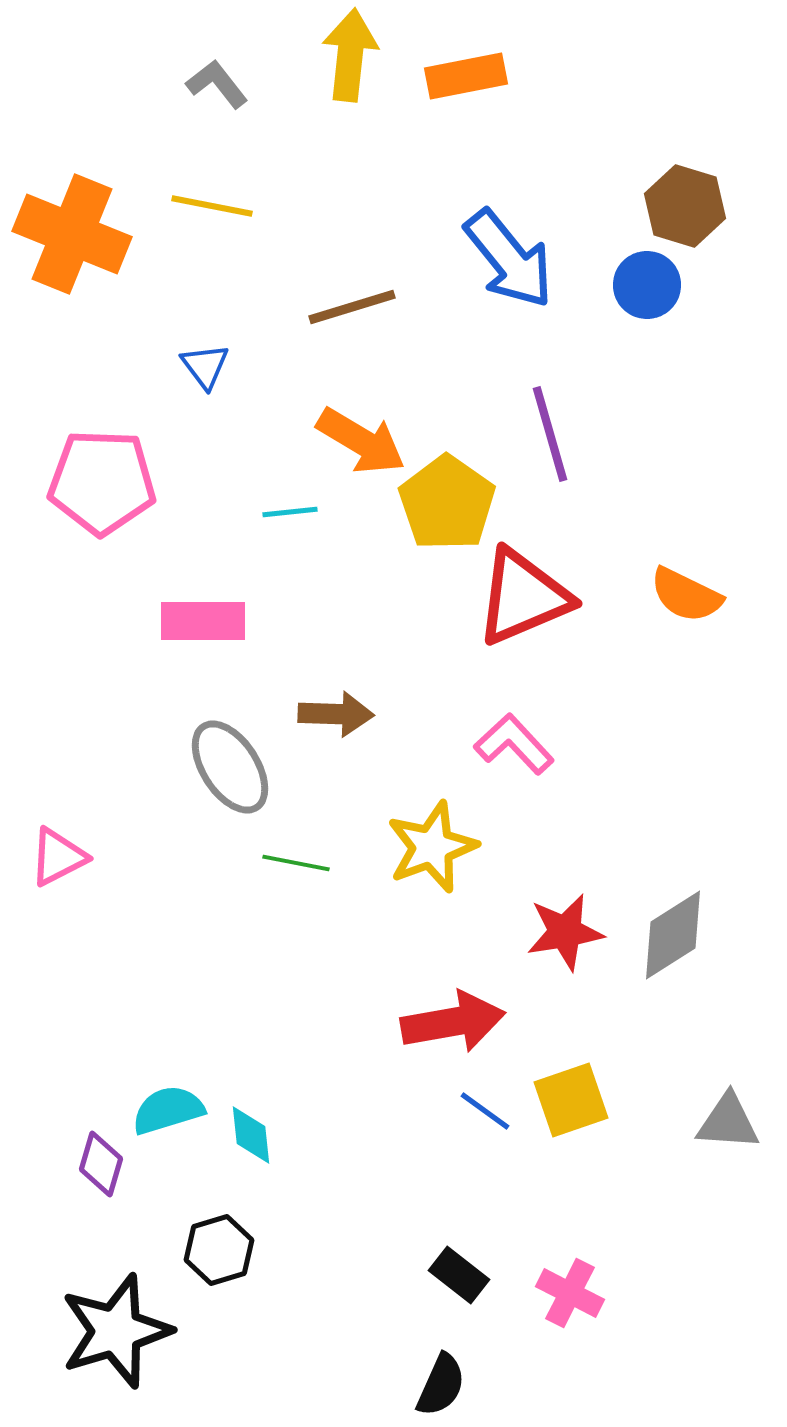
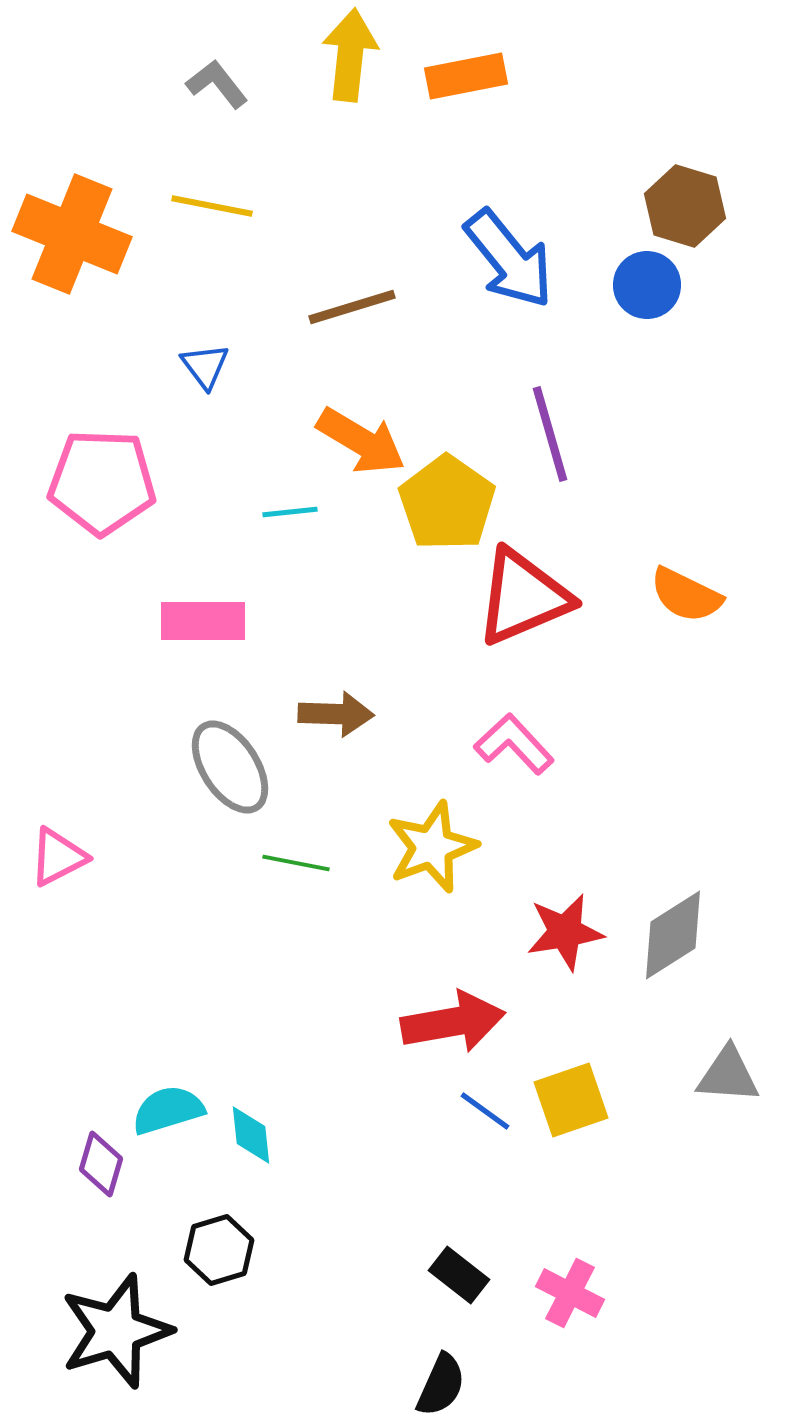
gray triangle: moved 47 px up
